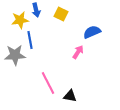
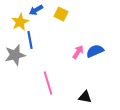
blue arrow: rotated 72 degrees clockwise
yellow star: moved 2 px down; rotated 18 degrees counterclockwise
blue semicircle: moved 3 px right, 19 px down
gray star: rotated 10 degrees counterclockwise
pink line: rotated 10 degrees clockwise
black triangle: moved 15 px right, 1 px down
